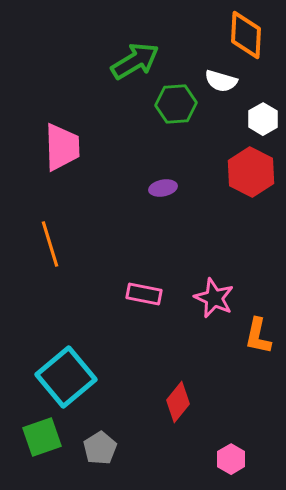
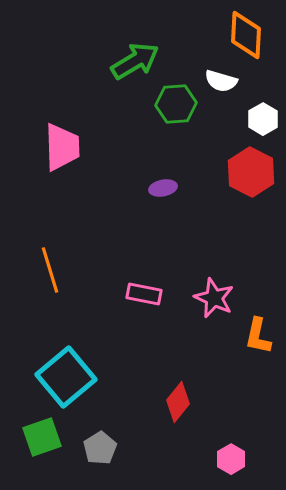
orange line: moved 26 px down
